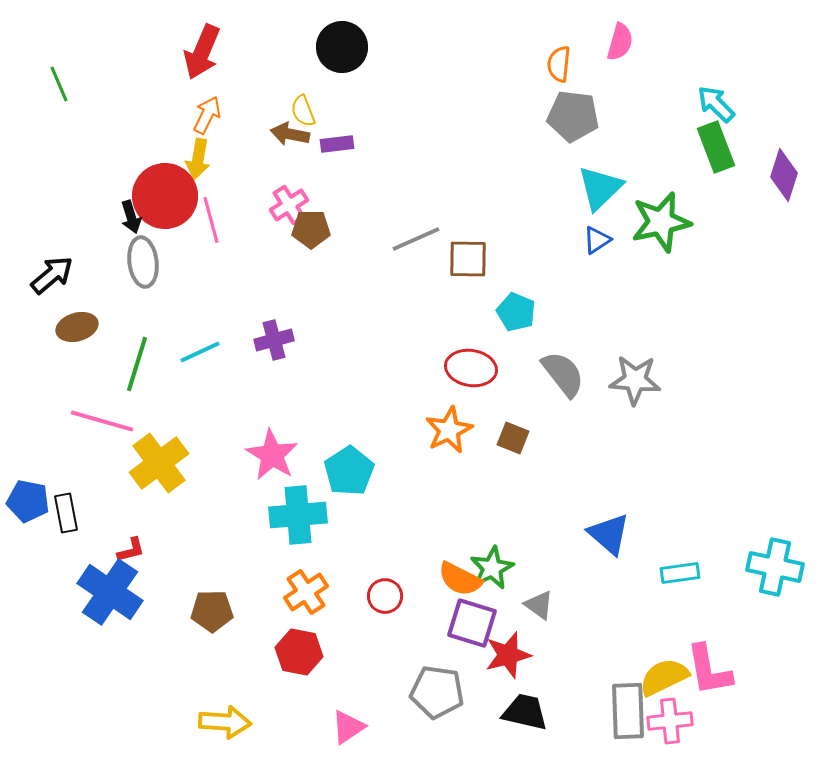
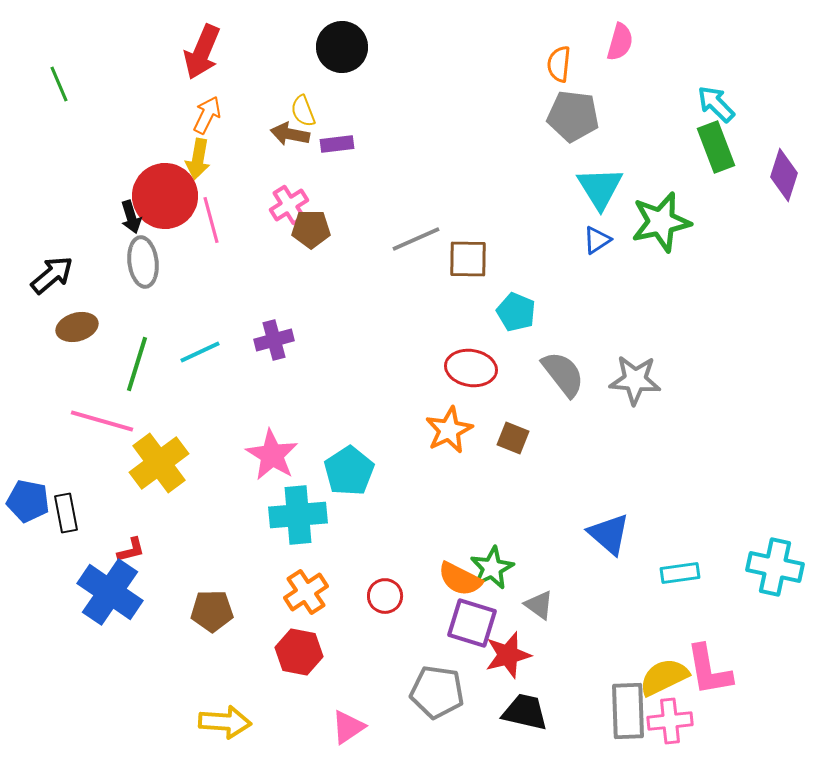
cyan triangle at (600, 188): rotated 18 degrees counterclockwise
